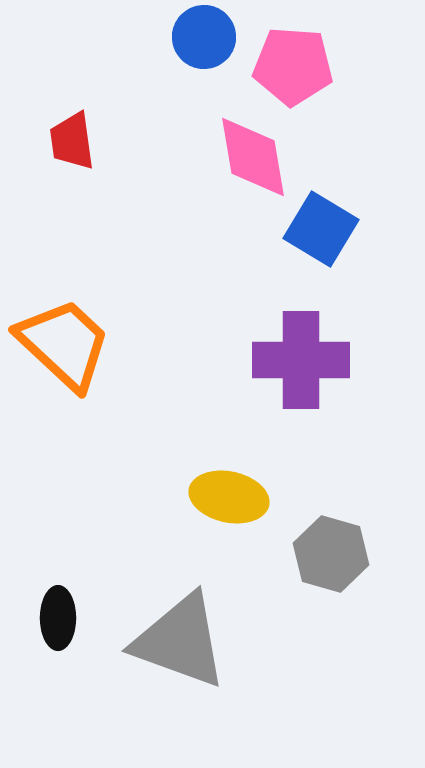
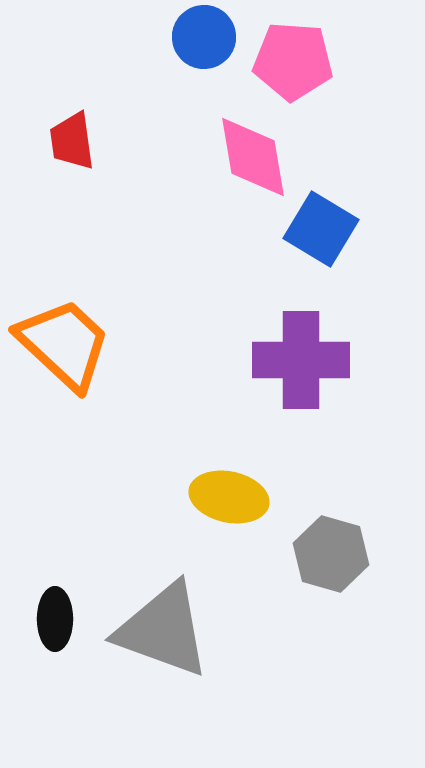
pink pentagon: moved 5 px up
black ellipse: moved 3 px left, 1 px down
gray triangle: moved 17 px left, 11 px up
